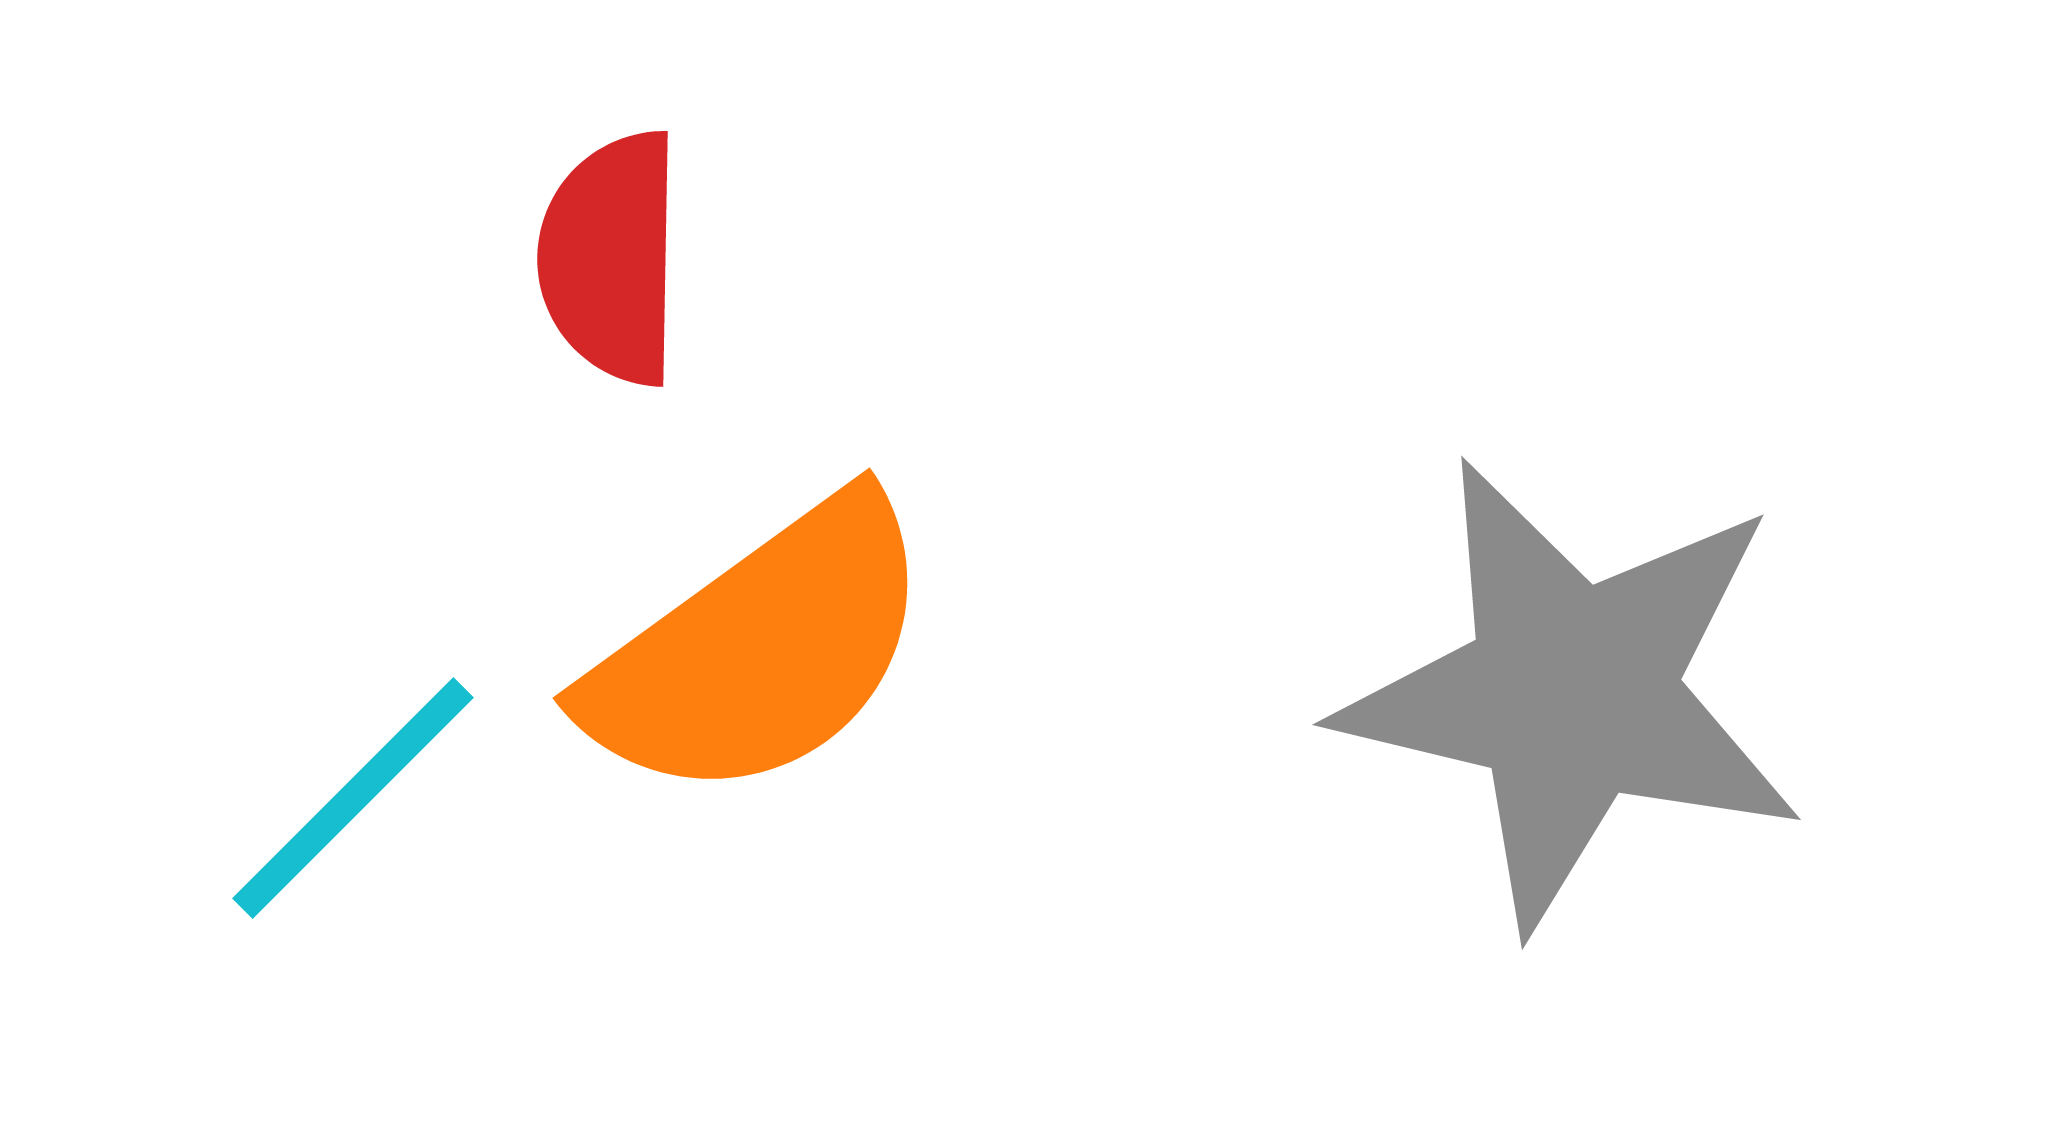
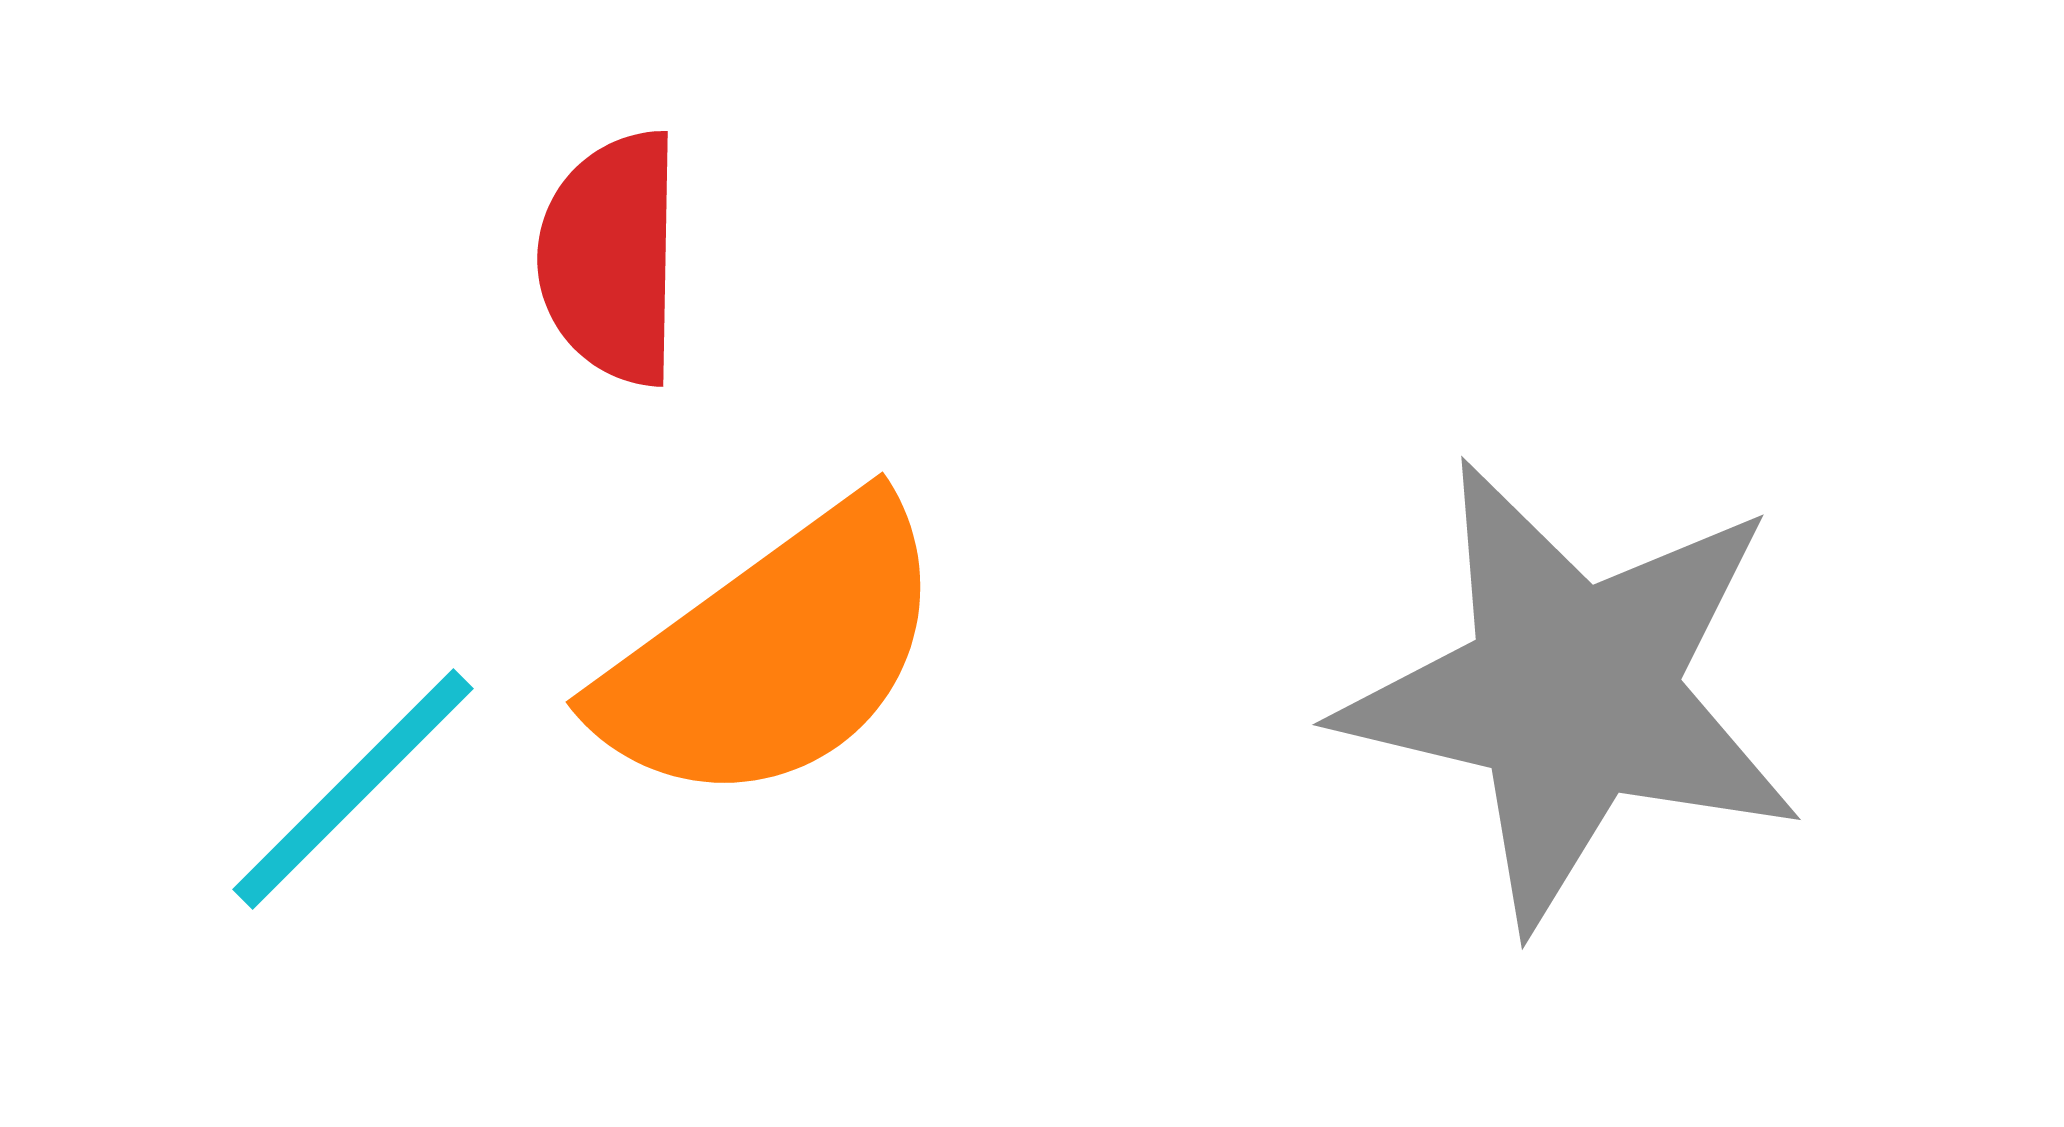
orange semicircle: moved 13 px right, 4 px down
cyan line: moved 9 px up
